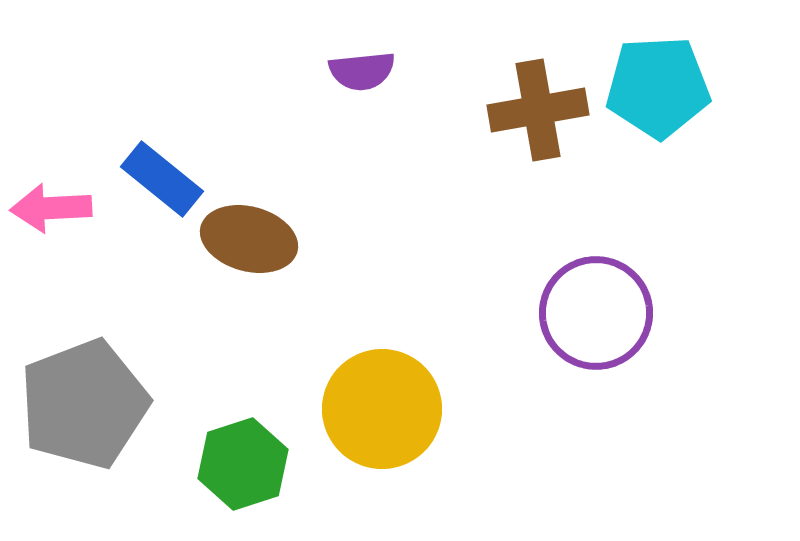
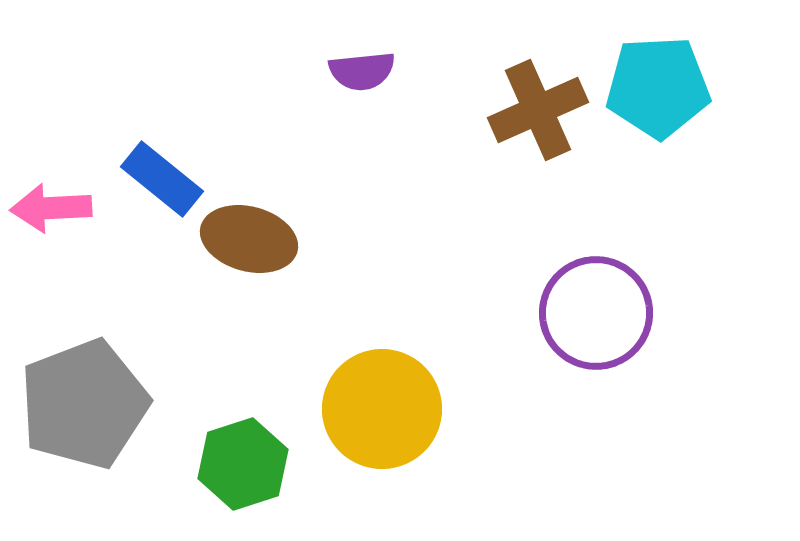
brown cross: rotated 14 degrees counterclockwise
